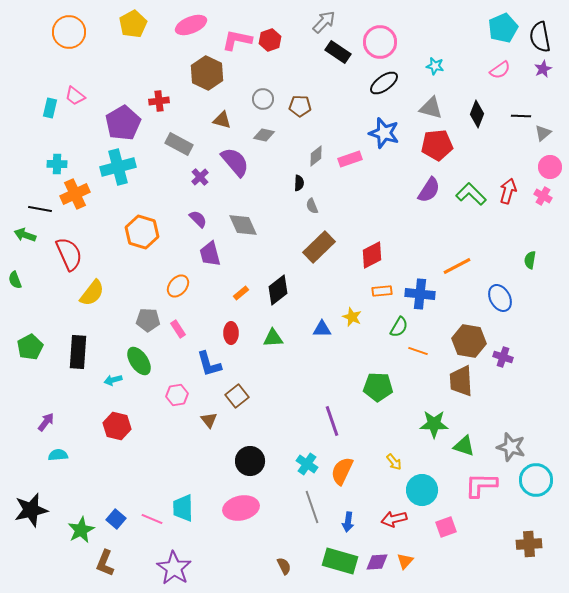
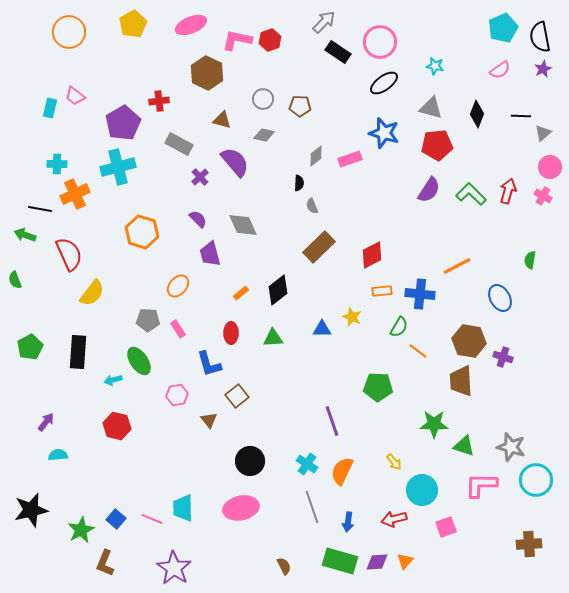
orange line at (418, 351): rotated 18 degrees clockwise
